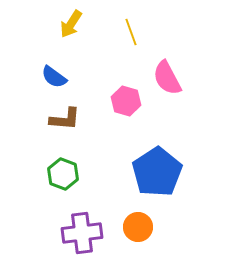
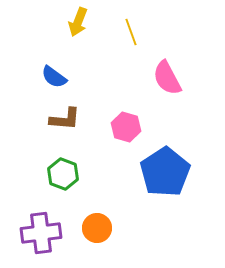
yellow arrow: moved 7 px right, 2 px up; rotated 12 degrees counterclockwise
pink hexagon: moved 26 px down
blue pentagon: moved 8 px right
orange circle: moved 41 px left, 1 px down
purple cross: moved 41 px left
